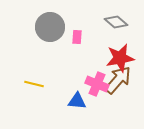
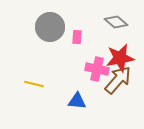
pink cross: moved 15 px up; rotated 10 degrees counterclockwise
